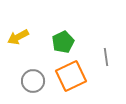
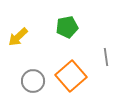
yellow arrow: rotated 15 degrees counterclockwise
green pentagon: moved 4 px right, 15 px up; rotated 15 degrees clockwise
orange square: rotated 16 degrees counterclockwise
